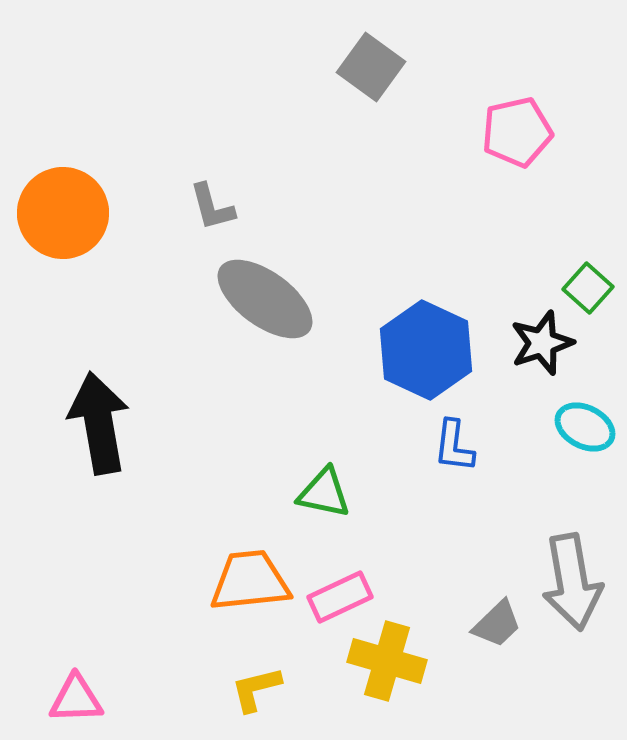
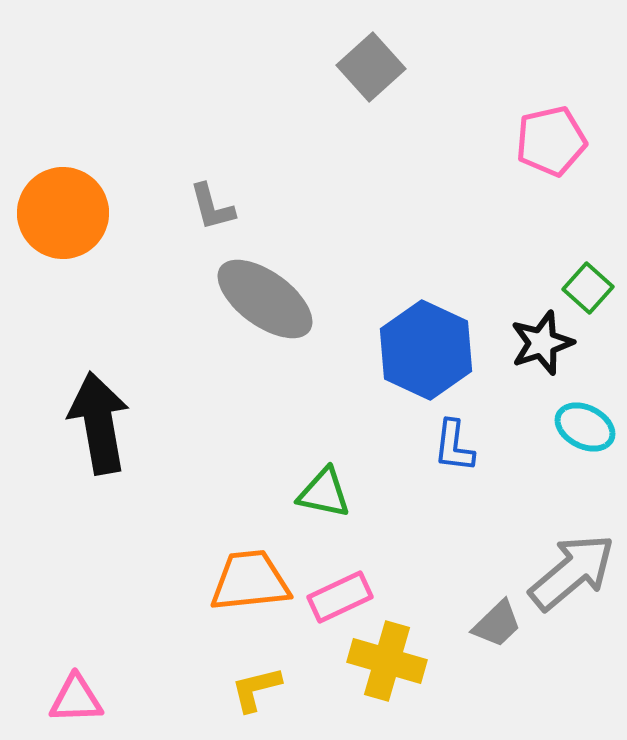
gray square: rotated 12 degrees clockwise
pink pentagon: moved 34 px right, 9 px down
gray arrow: moved 10 px up; rotated 120 degrees counterclockwise
